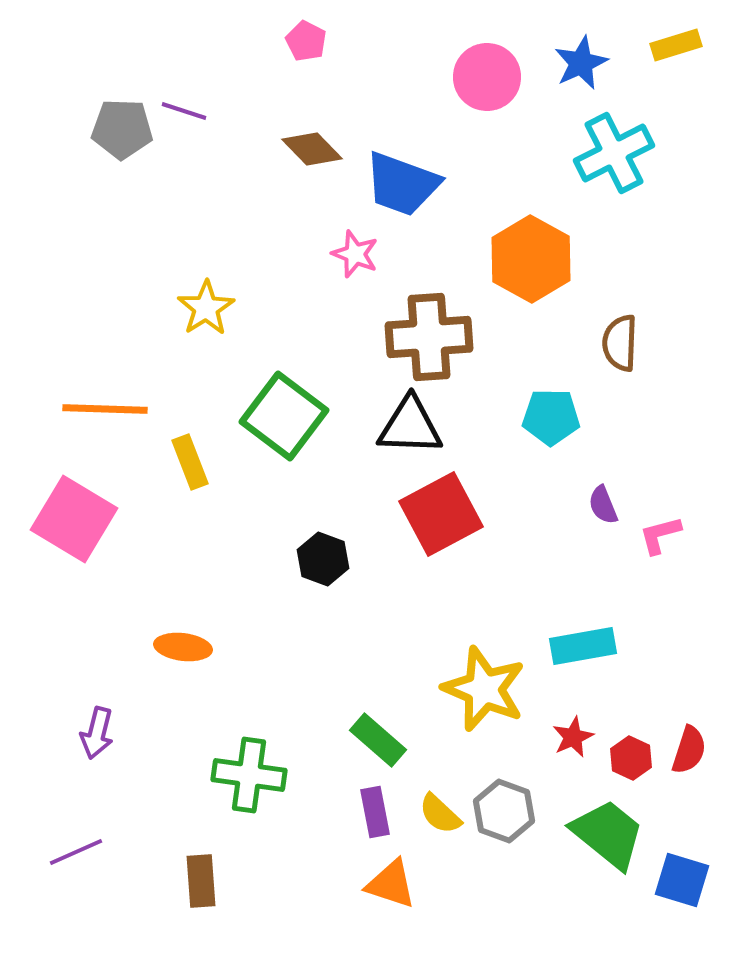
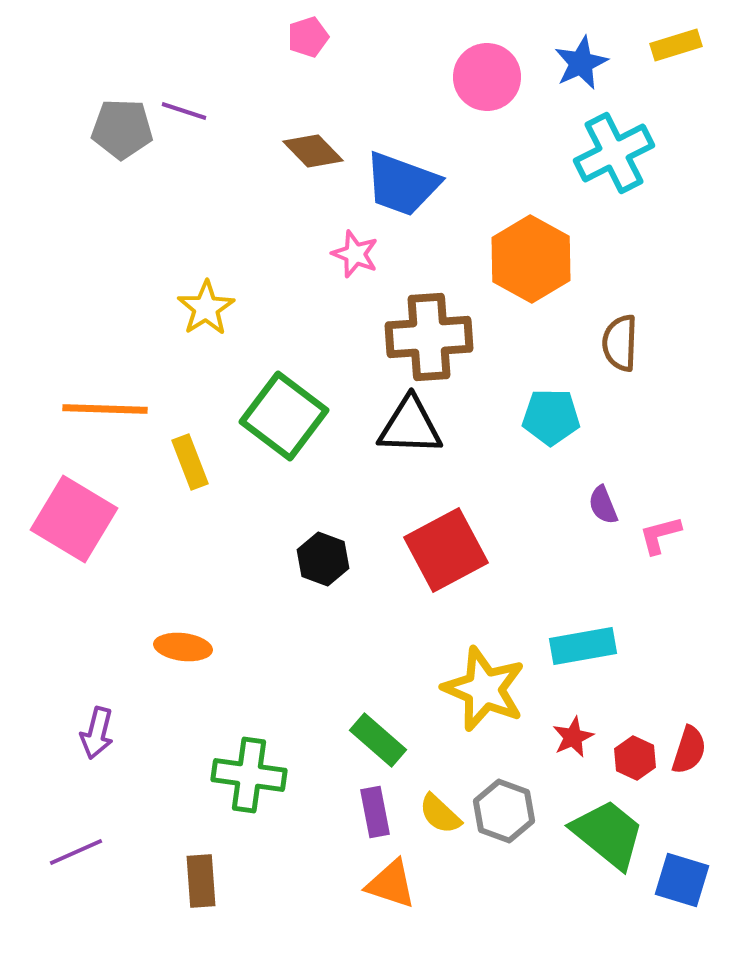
pink pentagon at (306, 41): moved 2 px right, 4 px up; rotated 27 degrees clockwise
brown diamond at (312, 149): moved 1 px right, 2 px down
red square at (441, 514): moved 5 px right, 36 px down
red hexagon at (631, 758): moved 4 px right
